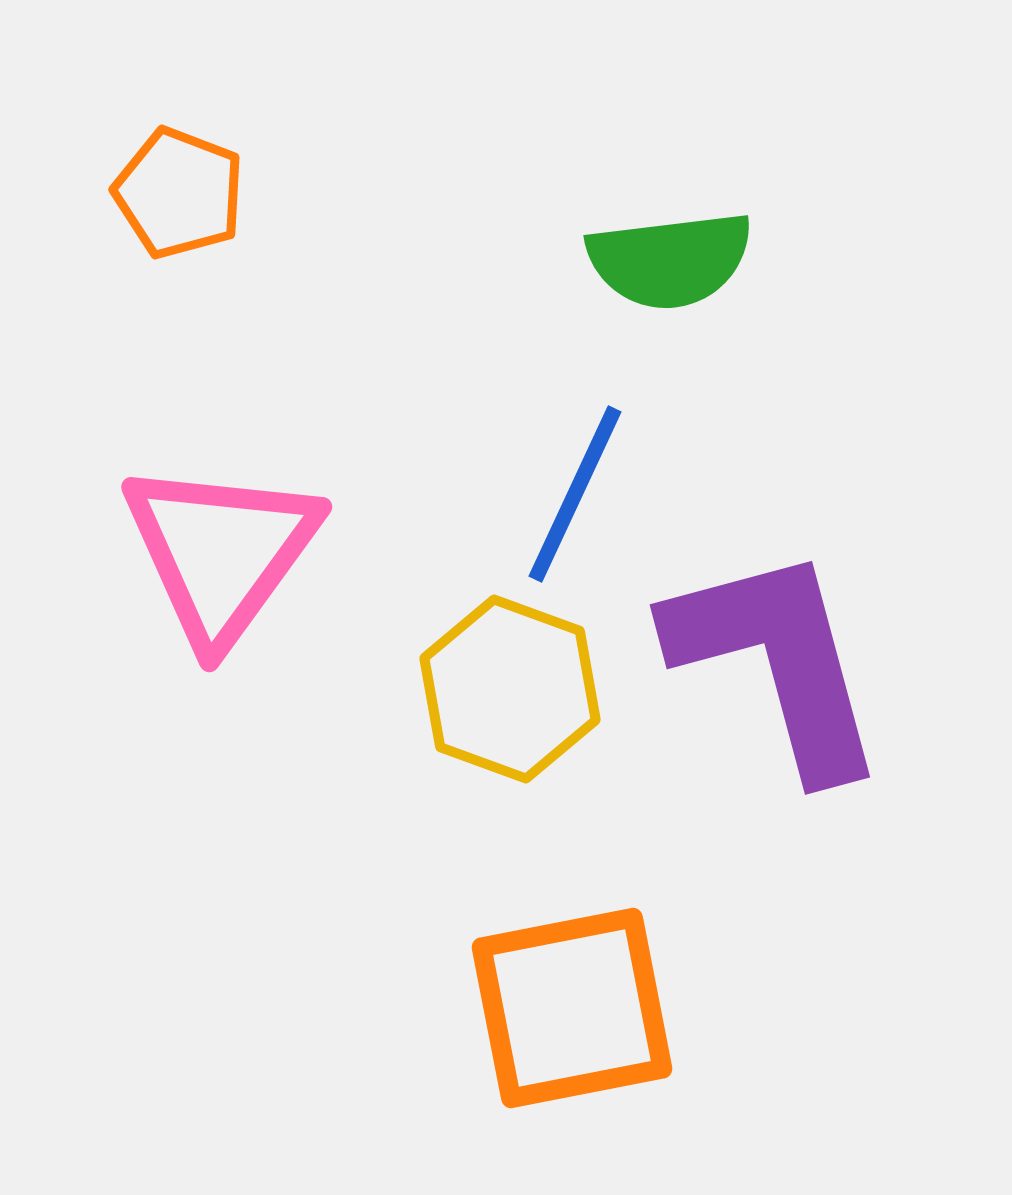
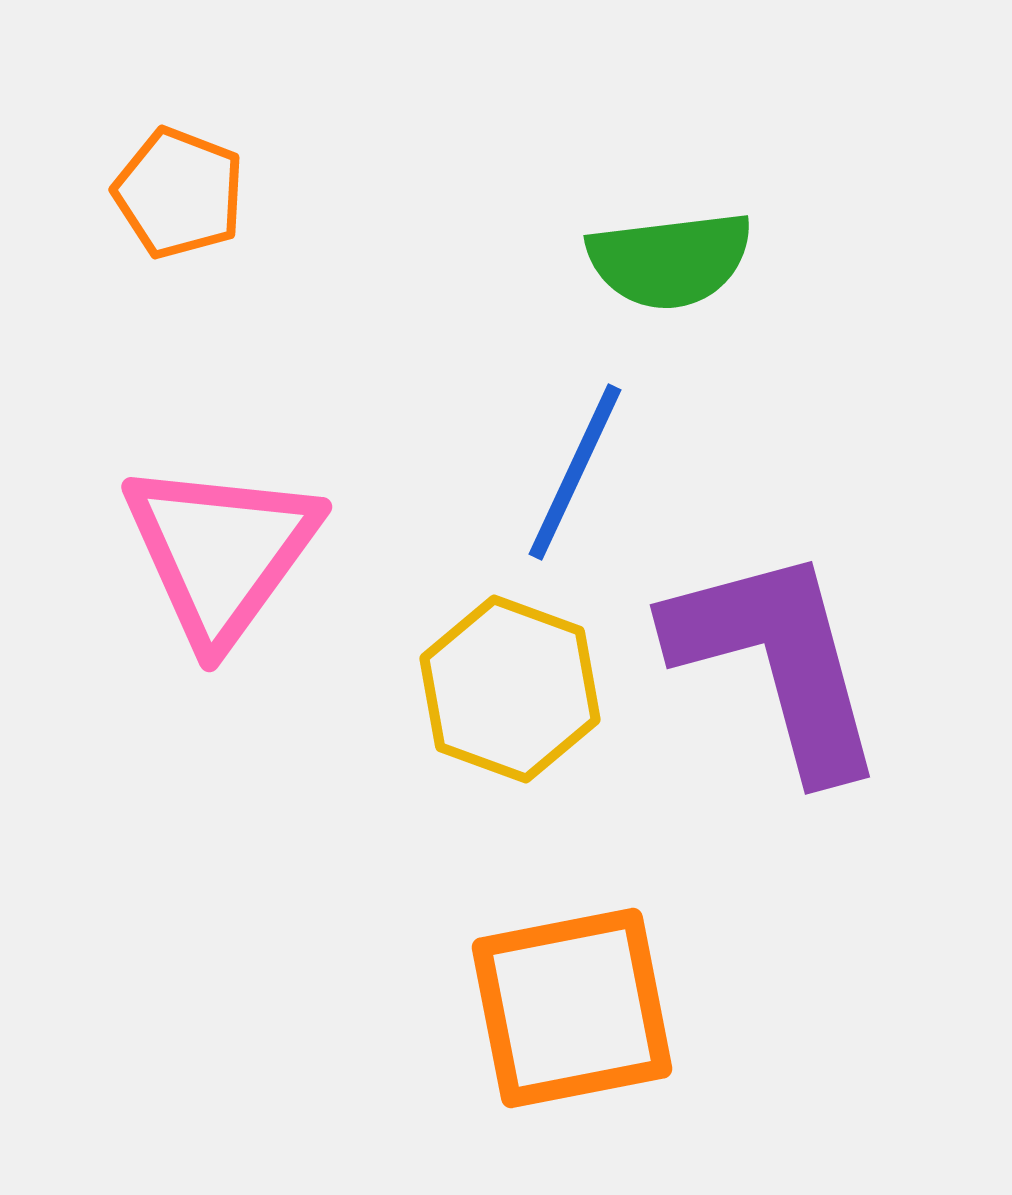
blue line: moved 22 px up
